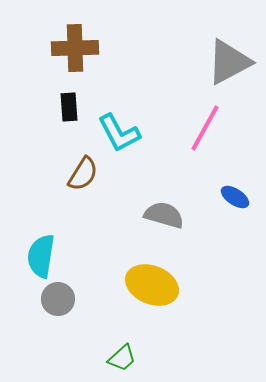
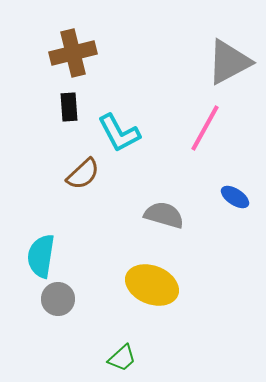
brown cross: moved 2 px left, 5 px down; rotated 12 degrees counterclockwise
brown semicircle: rotated 15 degrees clockwise
